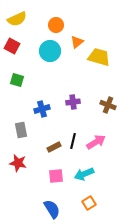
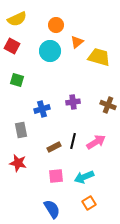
cyan arrow: moved 3 px down
